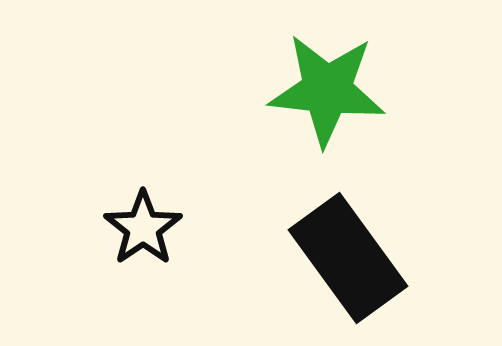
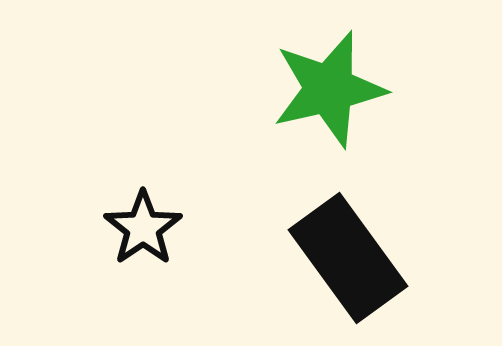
green star: moved 2 px right, 1 px up; rotated 19 degrees counterclockwise
